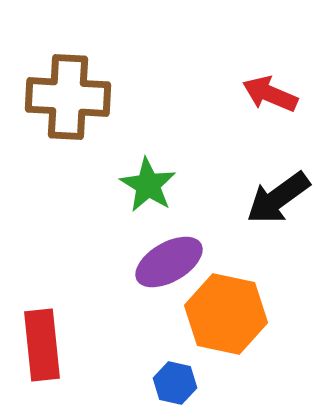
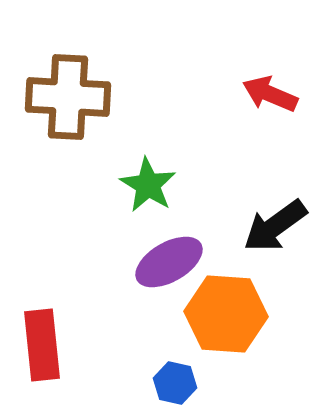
black arrow: moved 3 px left, 28 px down
orange hexagon: rotated 8 degrees counterclockwise
